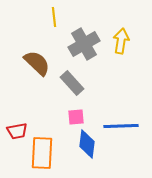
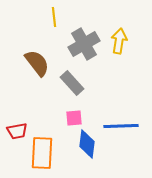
yellow arrow: moved 2 px left
brown semicircle: rotated 8 degrees clockwise
pink square: moved 2 px left, 1 px down
